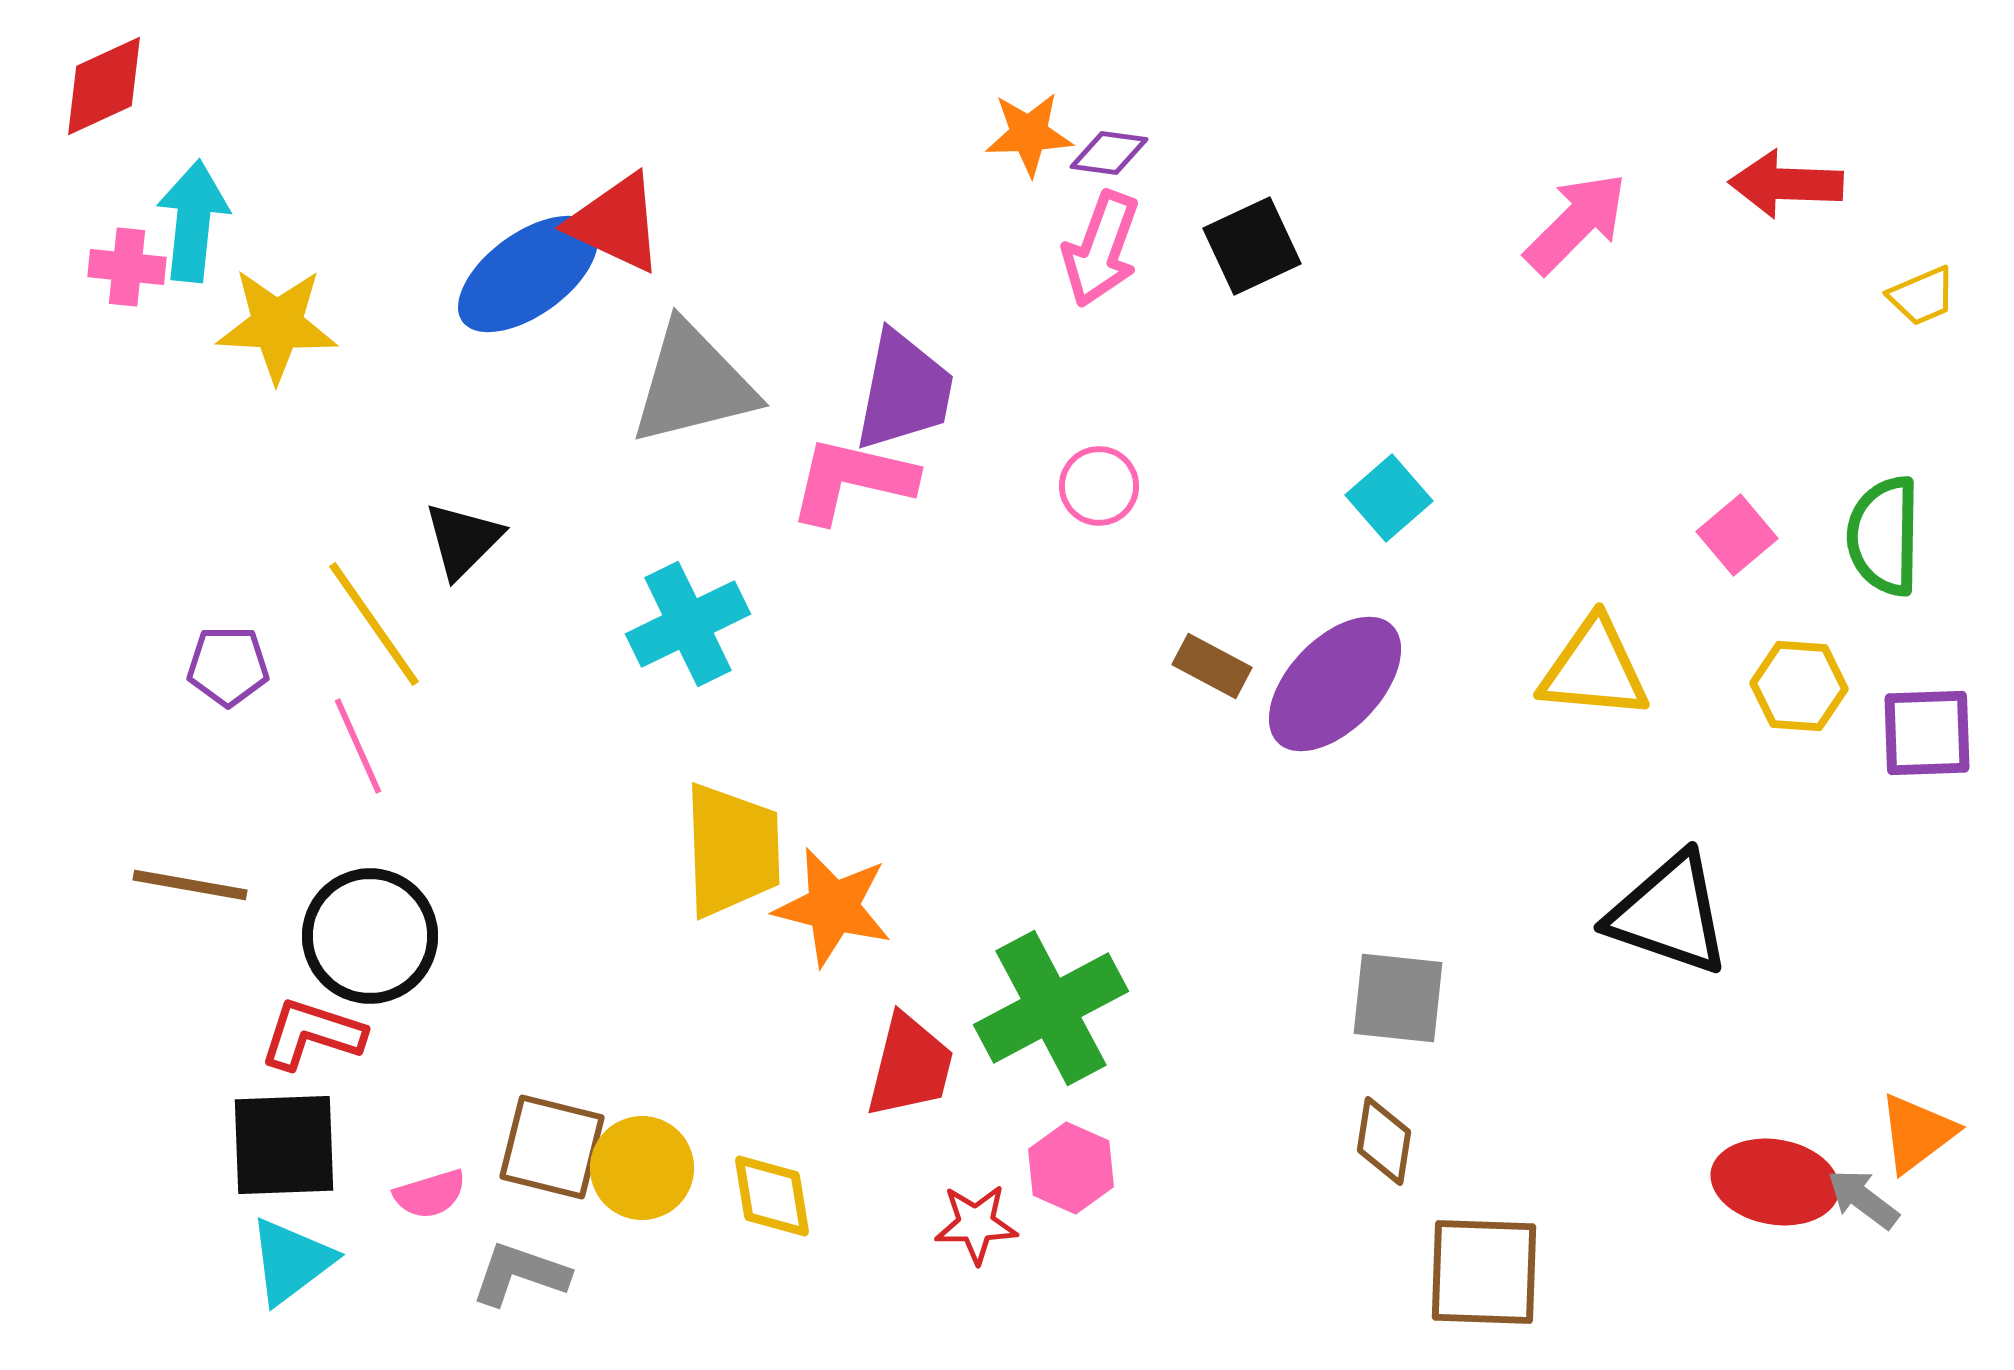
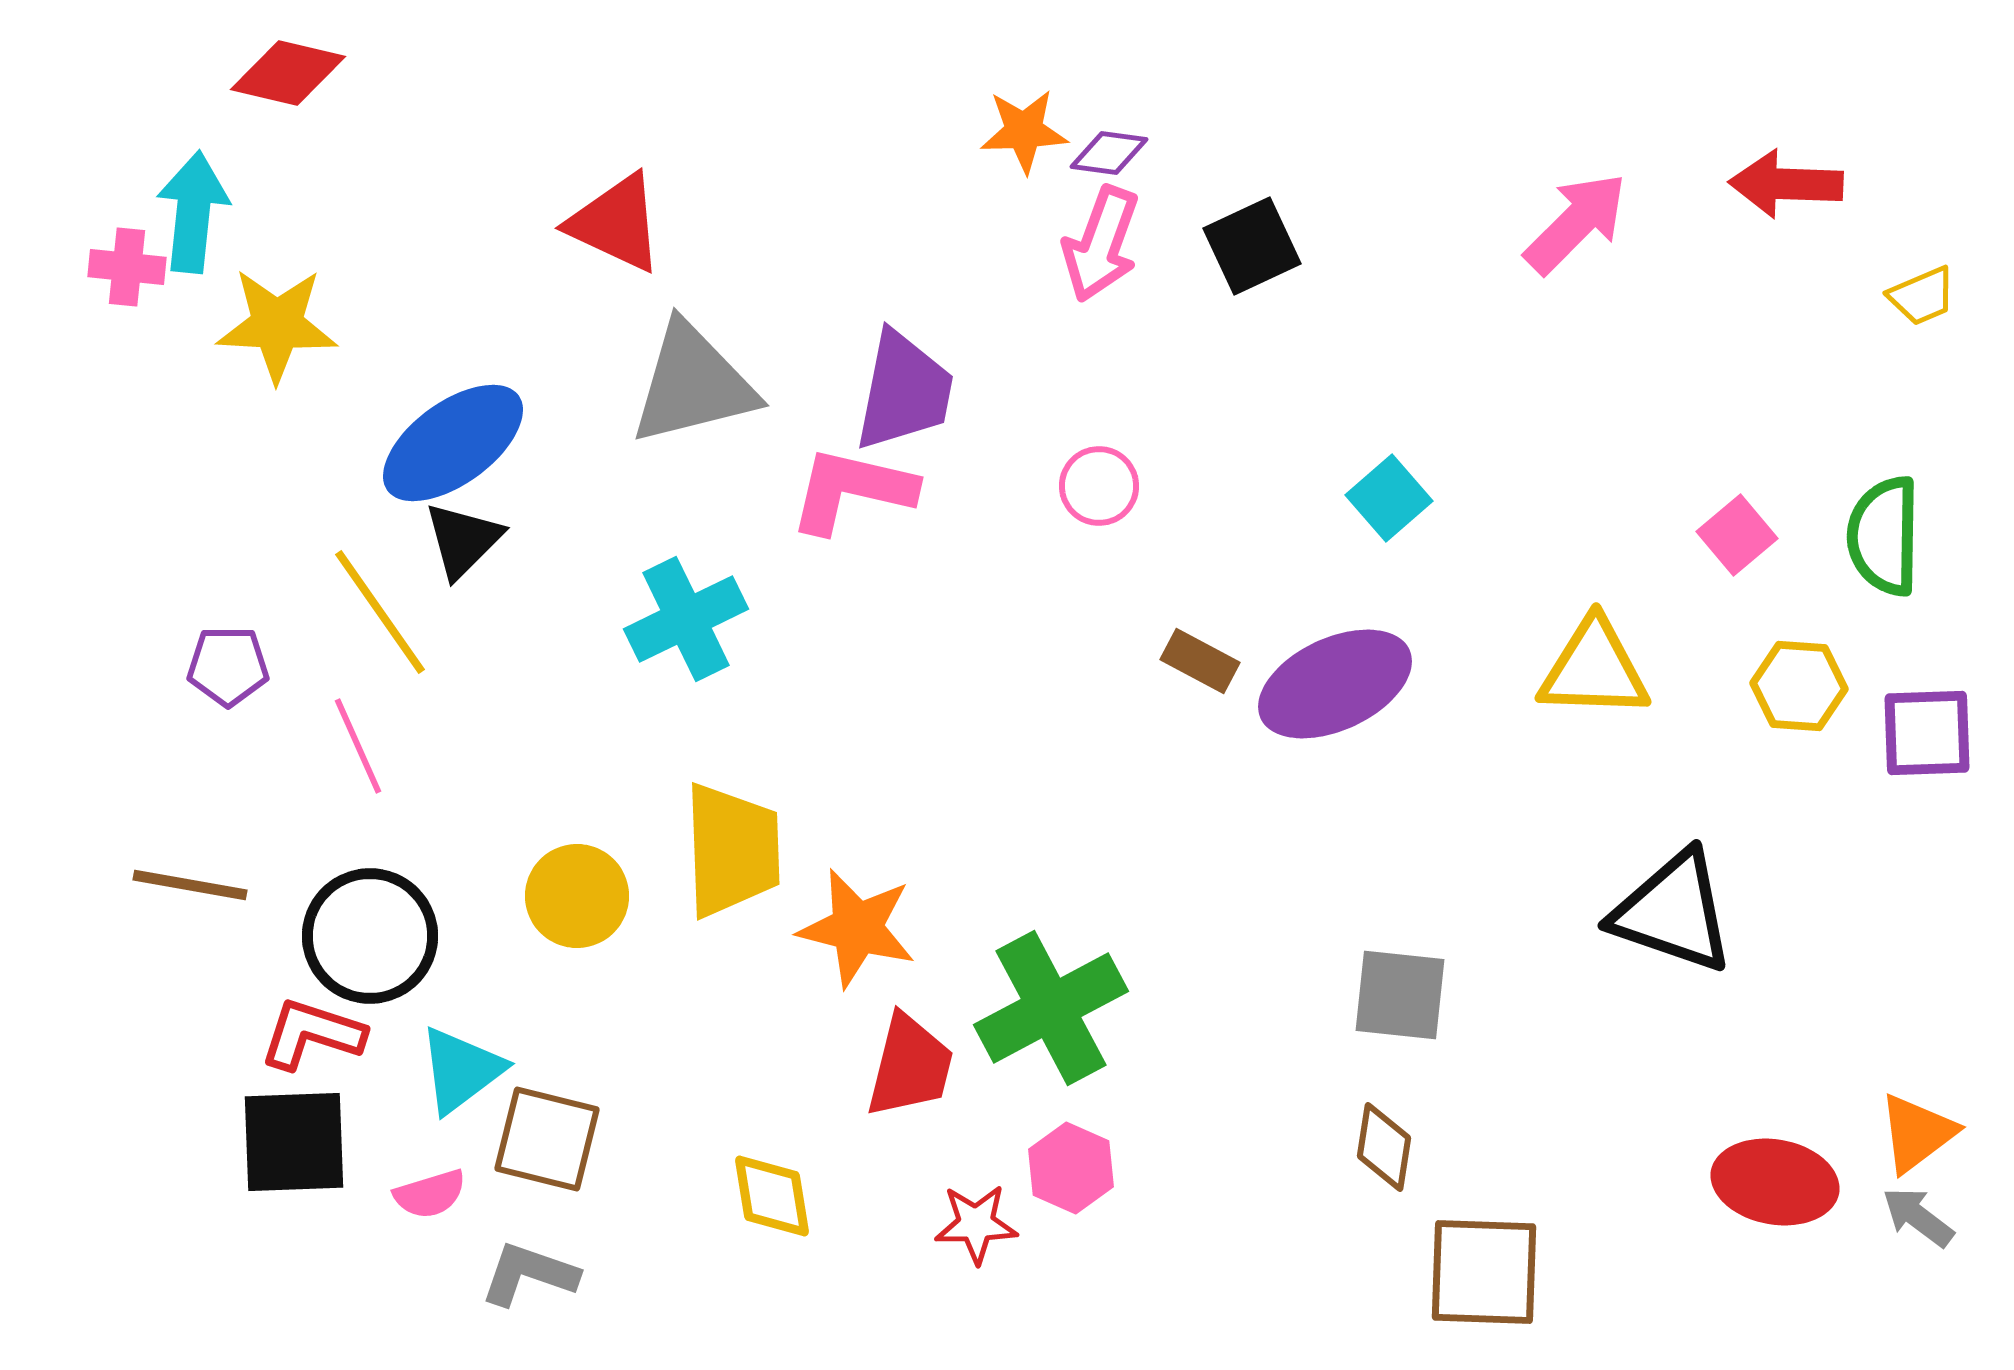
red diamond at (104, 86): moved 184 px right, 13 px up; rotated 38 degrees clockwise
orange star at (1029, 134): moved 5 px left, 3 px up
cyan arrow at (193, 221): moved 9 px up
pink arrow at (1101, 249): moved 5 px up
blue ellipse at (528, 274): moved 75 px left, 169 px down
pink L-shape at (852, 480): moved 10 px down
yellow line at (374, 624): moved 6 px right, 12 px up
cyan cross at (688, 624): moved 2 px left, 5 px up
brown rectangle at (1212, 666): moved 12 px left, 5 px up
yellow triangle at (1594, 669): rotated 3 degrees counterclockwise
purple ellipse at (1335, 684): rotated 21 degrees clockwise
orange star at (833, 907): moved 24 px right, 21 px down
black triangle at (1669, 914): moved 4 px right, 2 px up
gray square at (1398, 998): moved 2 px right, 3 px up
brown diamond at (1384, 1141): moved 6 px down
black square at (284, 1145): moved 10 px right, 3 px up
brown square at (552, 1147): moved 5 px left, 8 px up
yellow circle at (642, 1168): moved 65 px left, 272 px up
gray arrow at (1863, 1199): moved 55 px right, 18 px down
cyan triangle at (291, 1261): moved 170 px right, 191 px up
gray L-shape at (520, 1274): moved 9 px right
